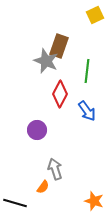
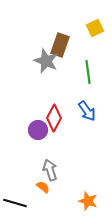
yellow square: moved 13 px down
brown rectangle: moved 1 px right, 1 px up
green line: moved 1 px right, 1 px down; rotated 15 degrees counterclockwise
red diamond: moved 6 px left, 24 px down
purple circle: moved 1 px right
gray arrow: moved 5 px left, 1 px down
orange semicircle: rotated 88 degrees counterclockwise
orange star: moved 6 px left
